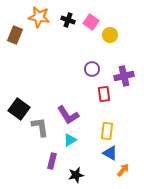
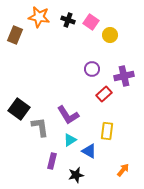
red rectangle: rotated 56 degrees clockwise
blue triangle: moved 21 px left, 2 px up
